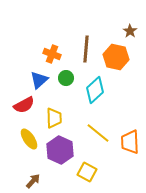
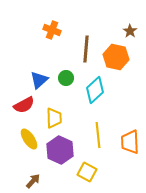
orange cross: moved 24 px up
yellow line: moved 2 px down; rotated 45 degrees clockwise
